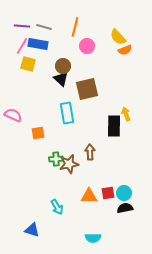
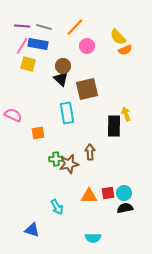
orange line: rotated 30 degrees clockwise
